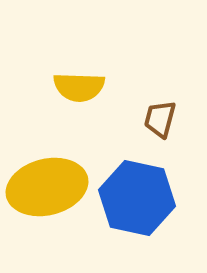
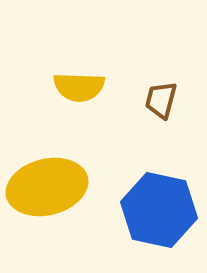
brown trapezoid: moved 1 px right, 19 px up
blue hexagon: moved 22 px right, 12 px down
